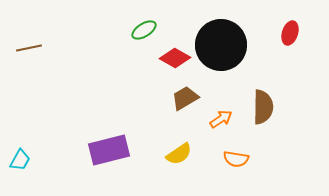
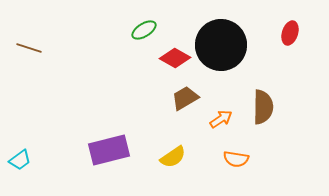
brown line: rotated 30 degrees clockwise
yellow semicircle: moved 6 px left, 3 px down
cyan trapezoid: rotated 25 degrees clockwise
